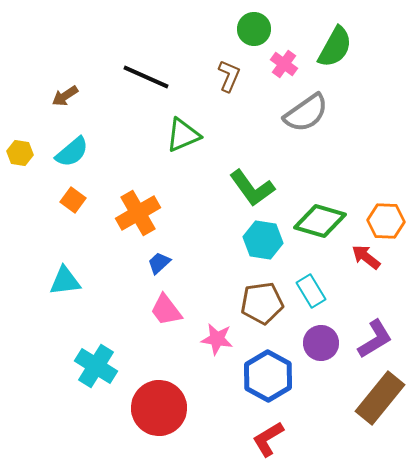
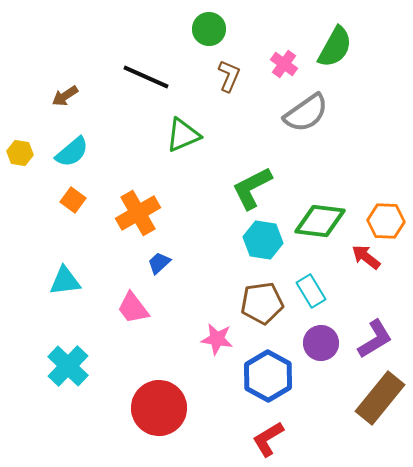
green circle: moved 45 px left
green L-shape: rotated 99 degrees clockwise
green diamond: rotated 9 degrees counterclockwise
pink trapezoid: moved 33 px left, 2 px up
cyan cross: moved 28 px left; rotated 12 degrees clockwise
